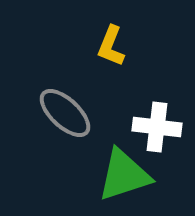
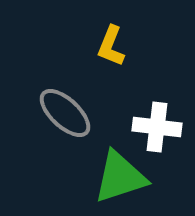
green triangle: moved 4 px left, 2 px down
